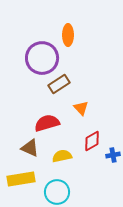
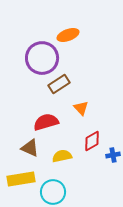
orange ellipse: rotated 70 degrees clockwise
red semicircle: moved 1 px left, 1 px up
cyan circle: moved 4 px left
